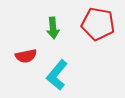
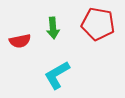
red semicircle: moved 6 px left, 15 px up
cyan L-shape: rotated 20 degrees clockwise
